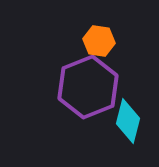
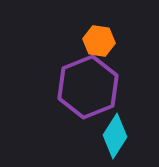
cyan diamond: moved 13 px left, 15 px down; rotated 18 degrees clockwise
